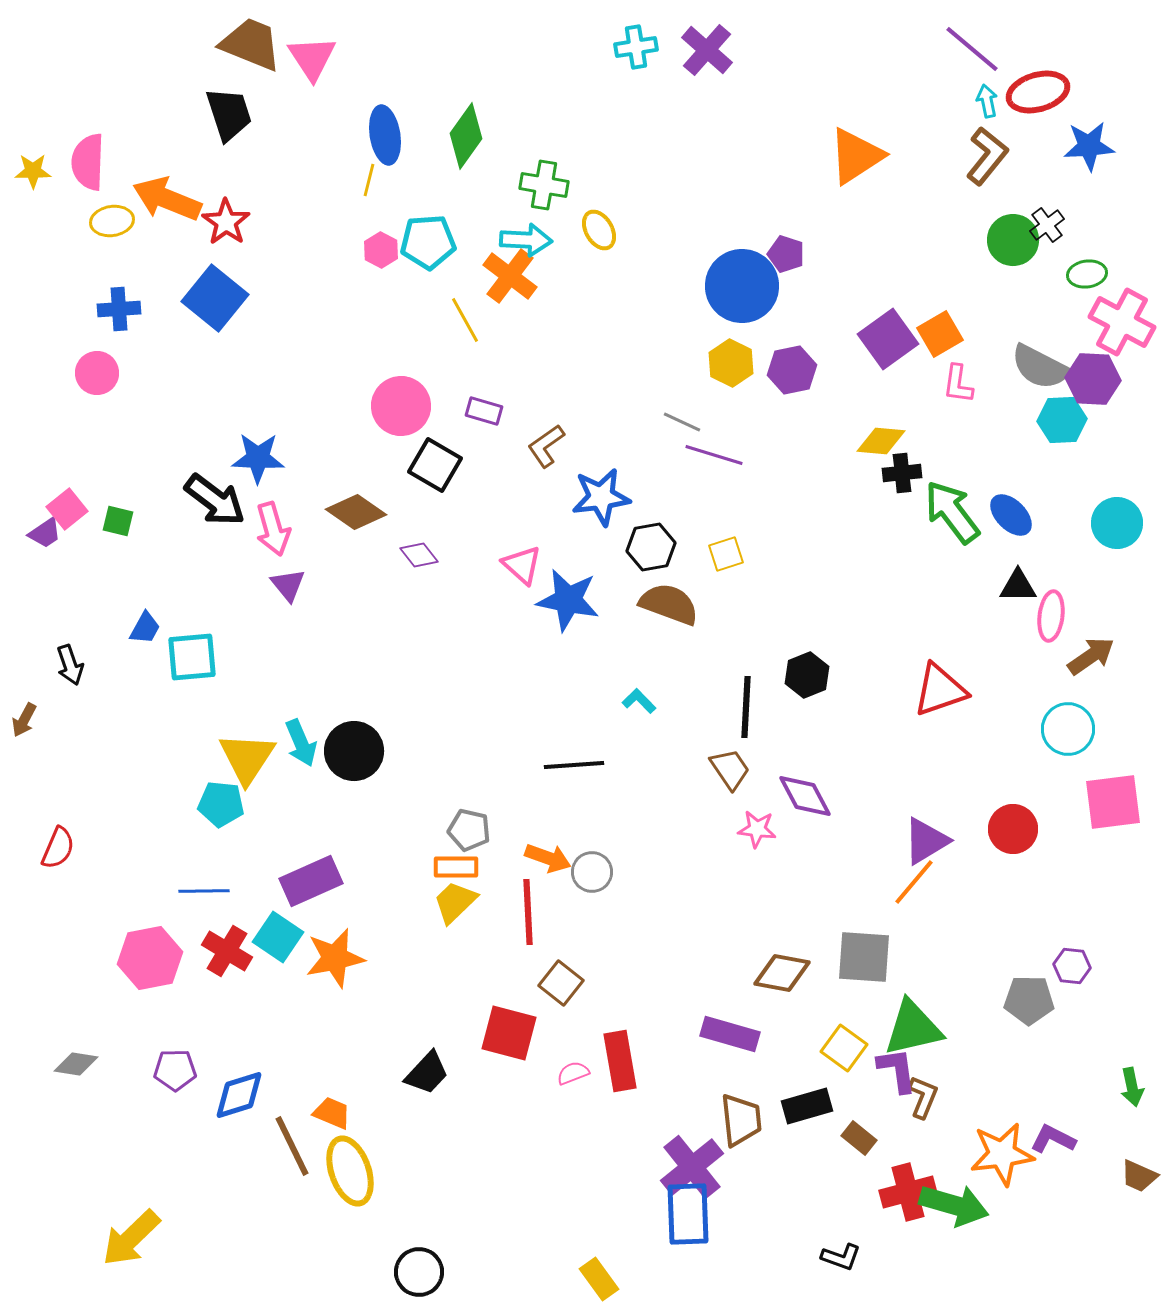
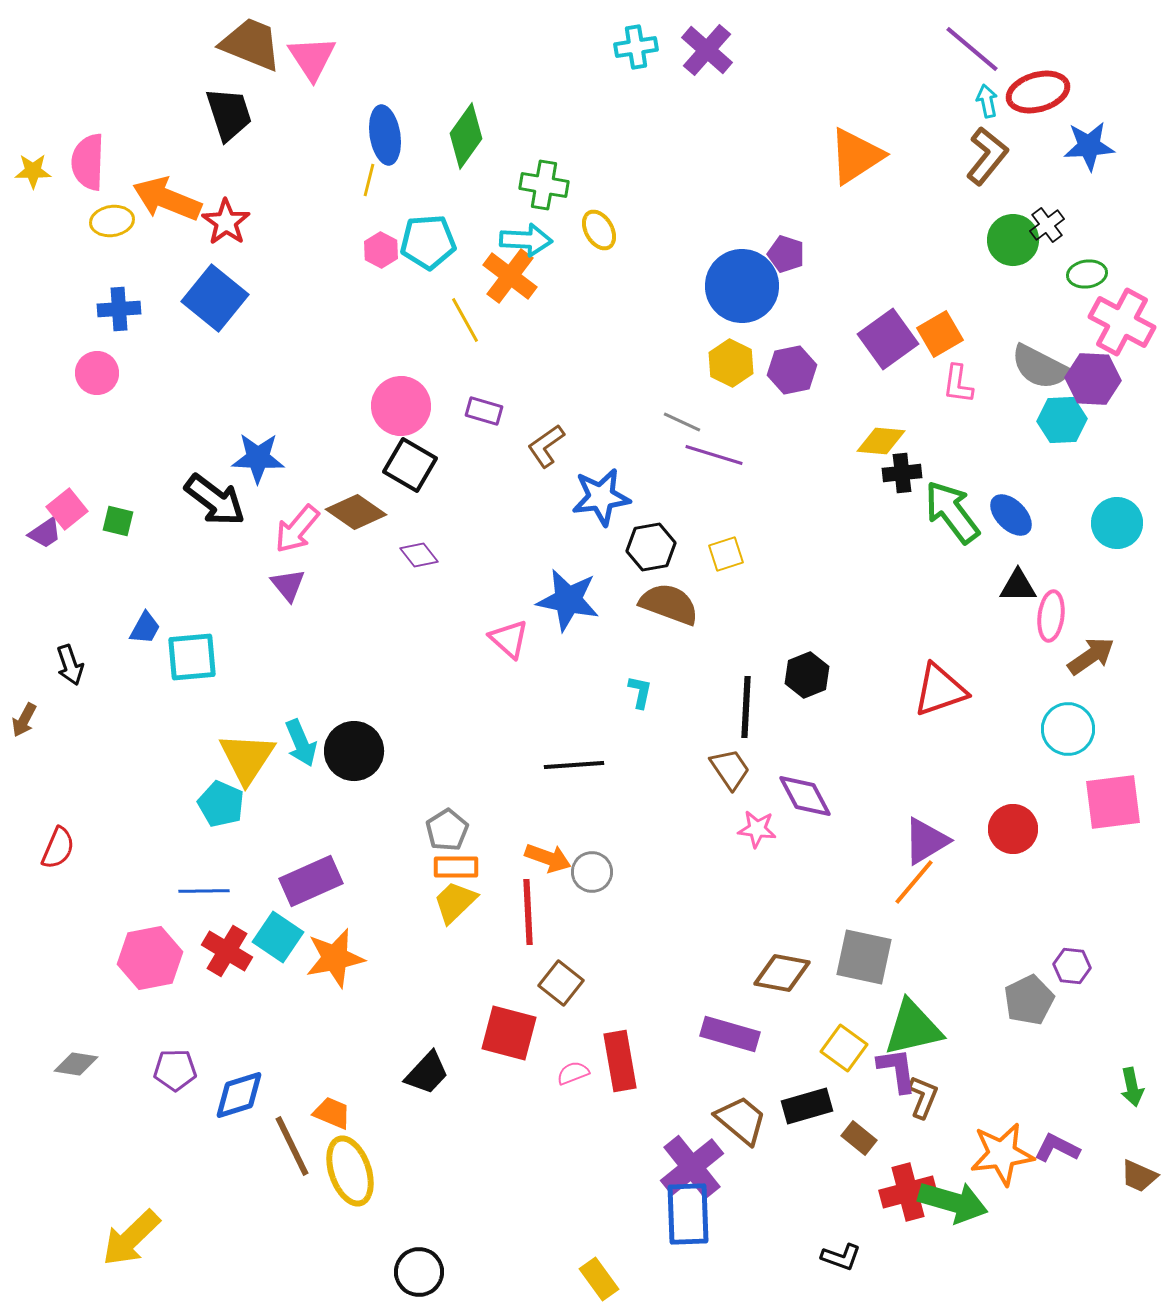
black square at (435, 465): moved 25 px left
pink arrow at (273, 529): moved 24 px right; rotated 56 degrees clockwise
pink triangle at (522, 565): moved 13 px left, 74 px down
cyan L-shape at (639, 701): moved 1 px right, 9 px up; rotated 56 degrees clockwise
cyan pentagon at (221, 804): rotated 18 degrees clockwise
gray pentagon at (469, 830): moved 22 px left; rotated 27 degrees clockwise
gray square at (864, 957): rotated 8 degrees clockwise
gray pentagon at (1029, 1000): rotated 27 degrees counterclockwise
brown trapezoid at (741, 1120): rotated 44 degrees counterclockwise
purple L-shape at (1053, 1139): moved 4 px right, 9 px down
green arrow at (954, 1205): moved 1 px left, 3 px up
